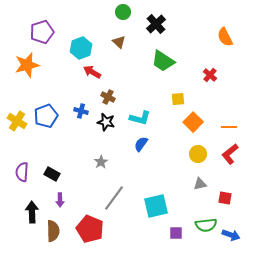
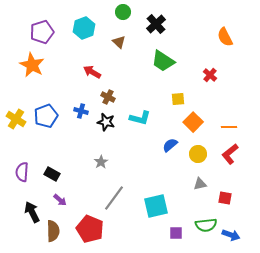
cyan hexagon: moved 3 px right, 20 px up
orange star: moved 5 px right; rotated 30 degrees counterclockwise
yellow cross: moved 1 px left, 2 px up
blue semicircle: moved 29 px right, 1 px down; rotated 14 degrees clockwise
purple arrow: rotated 48 degrees counterclockwise
black arrow: rotated 25 degrees counterclockwise
